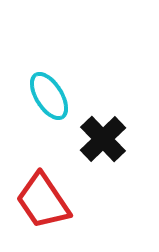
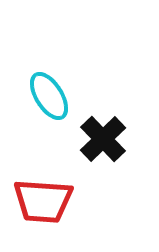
red trapezoid: rotated 52 degrees counterclockwise
